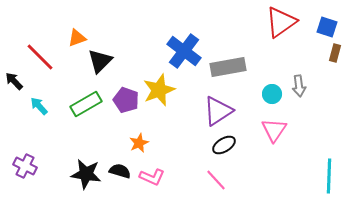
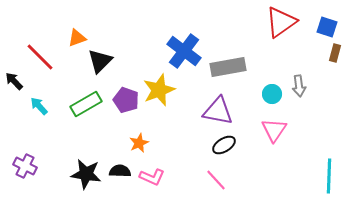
purple triangle: rotated 44 degrees clockwise
black semicircle: rotated 15 degrees counterclockwise
